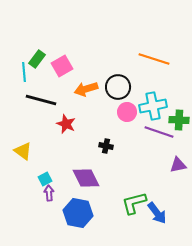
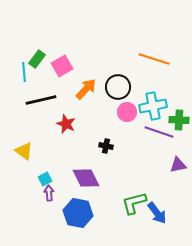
orange arrow: rotated 150 degrees clockwise
black line: rotated 28 degrees counterclockwise
yellow triangle: moved 1 px right
